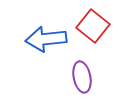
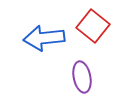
blue arrow: moved 2 px left, 1 px up
